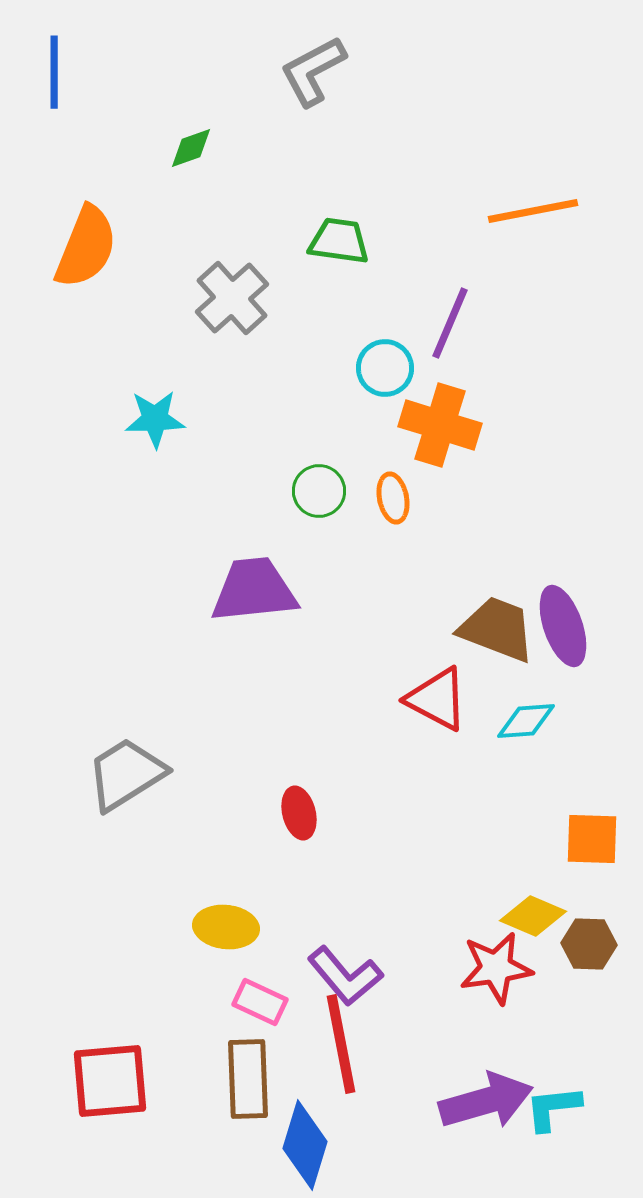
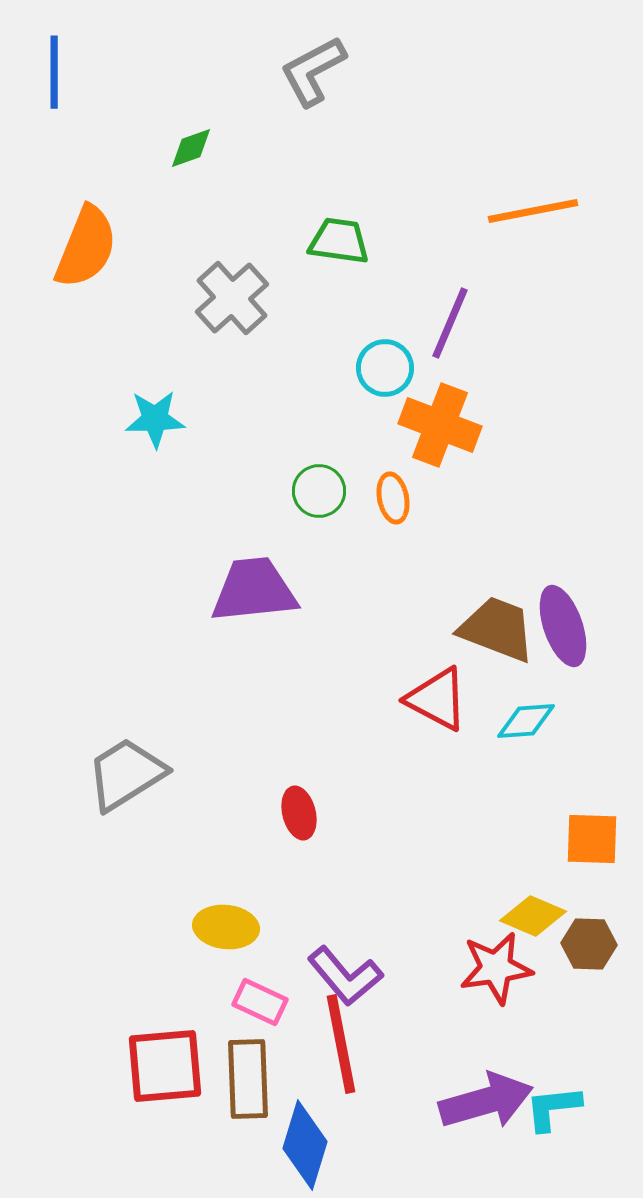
orange cross: rotated 4 degrees clockwise
red square: moved 55 px right, 15 px up
